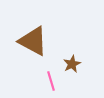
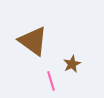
brown triangle: rotated 8 degrees clockwise
